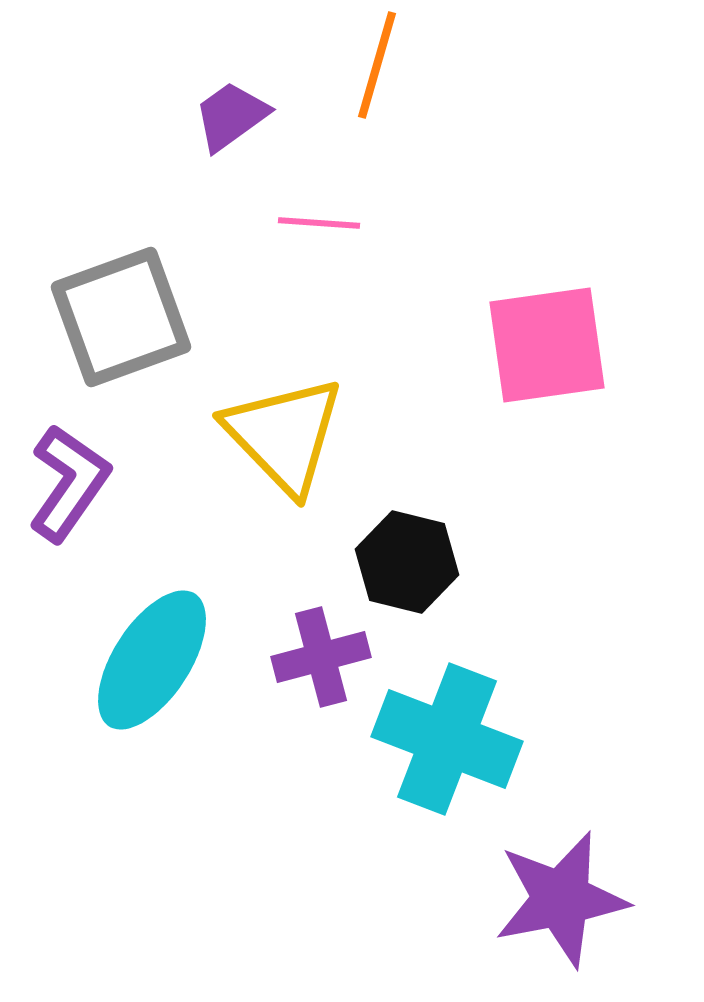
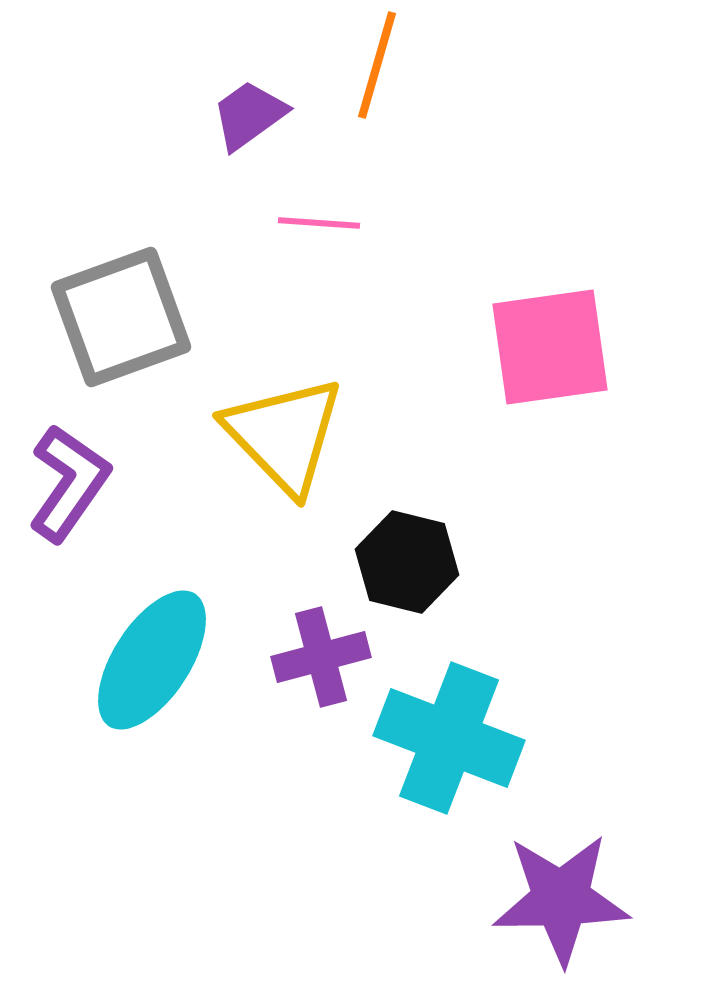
purple trapezoid: moved 18 px right, 1 px up
pink square: moved 3 px right, 2 px down
cyan cross: moved 2 px right, 1 px up
purple star: rotated 10 degrees clockwise
